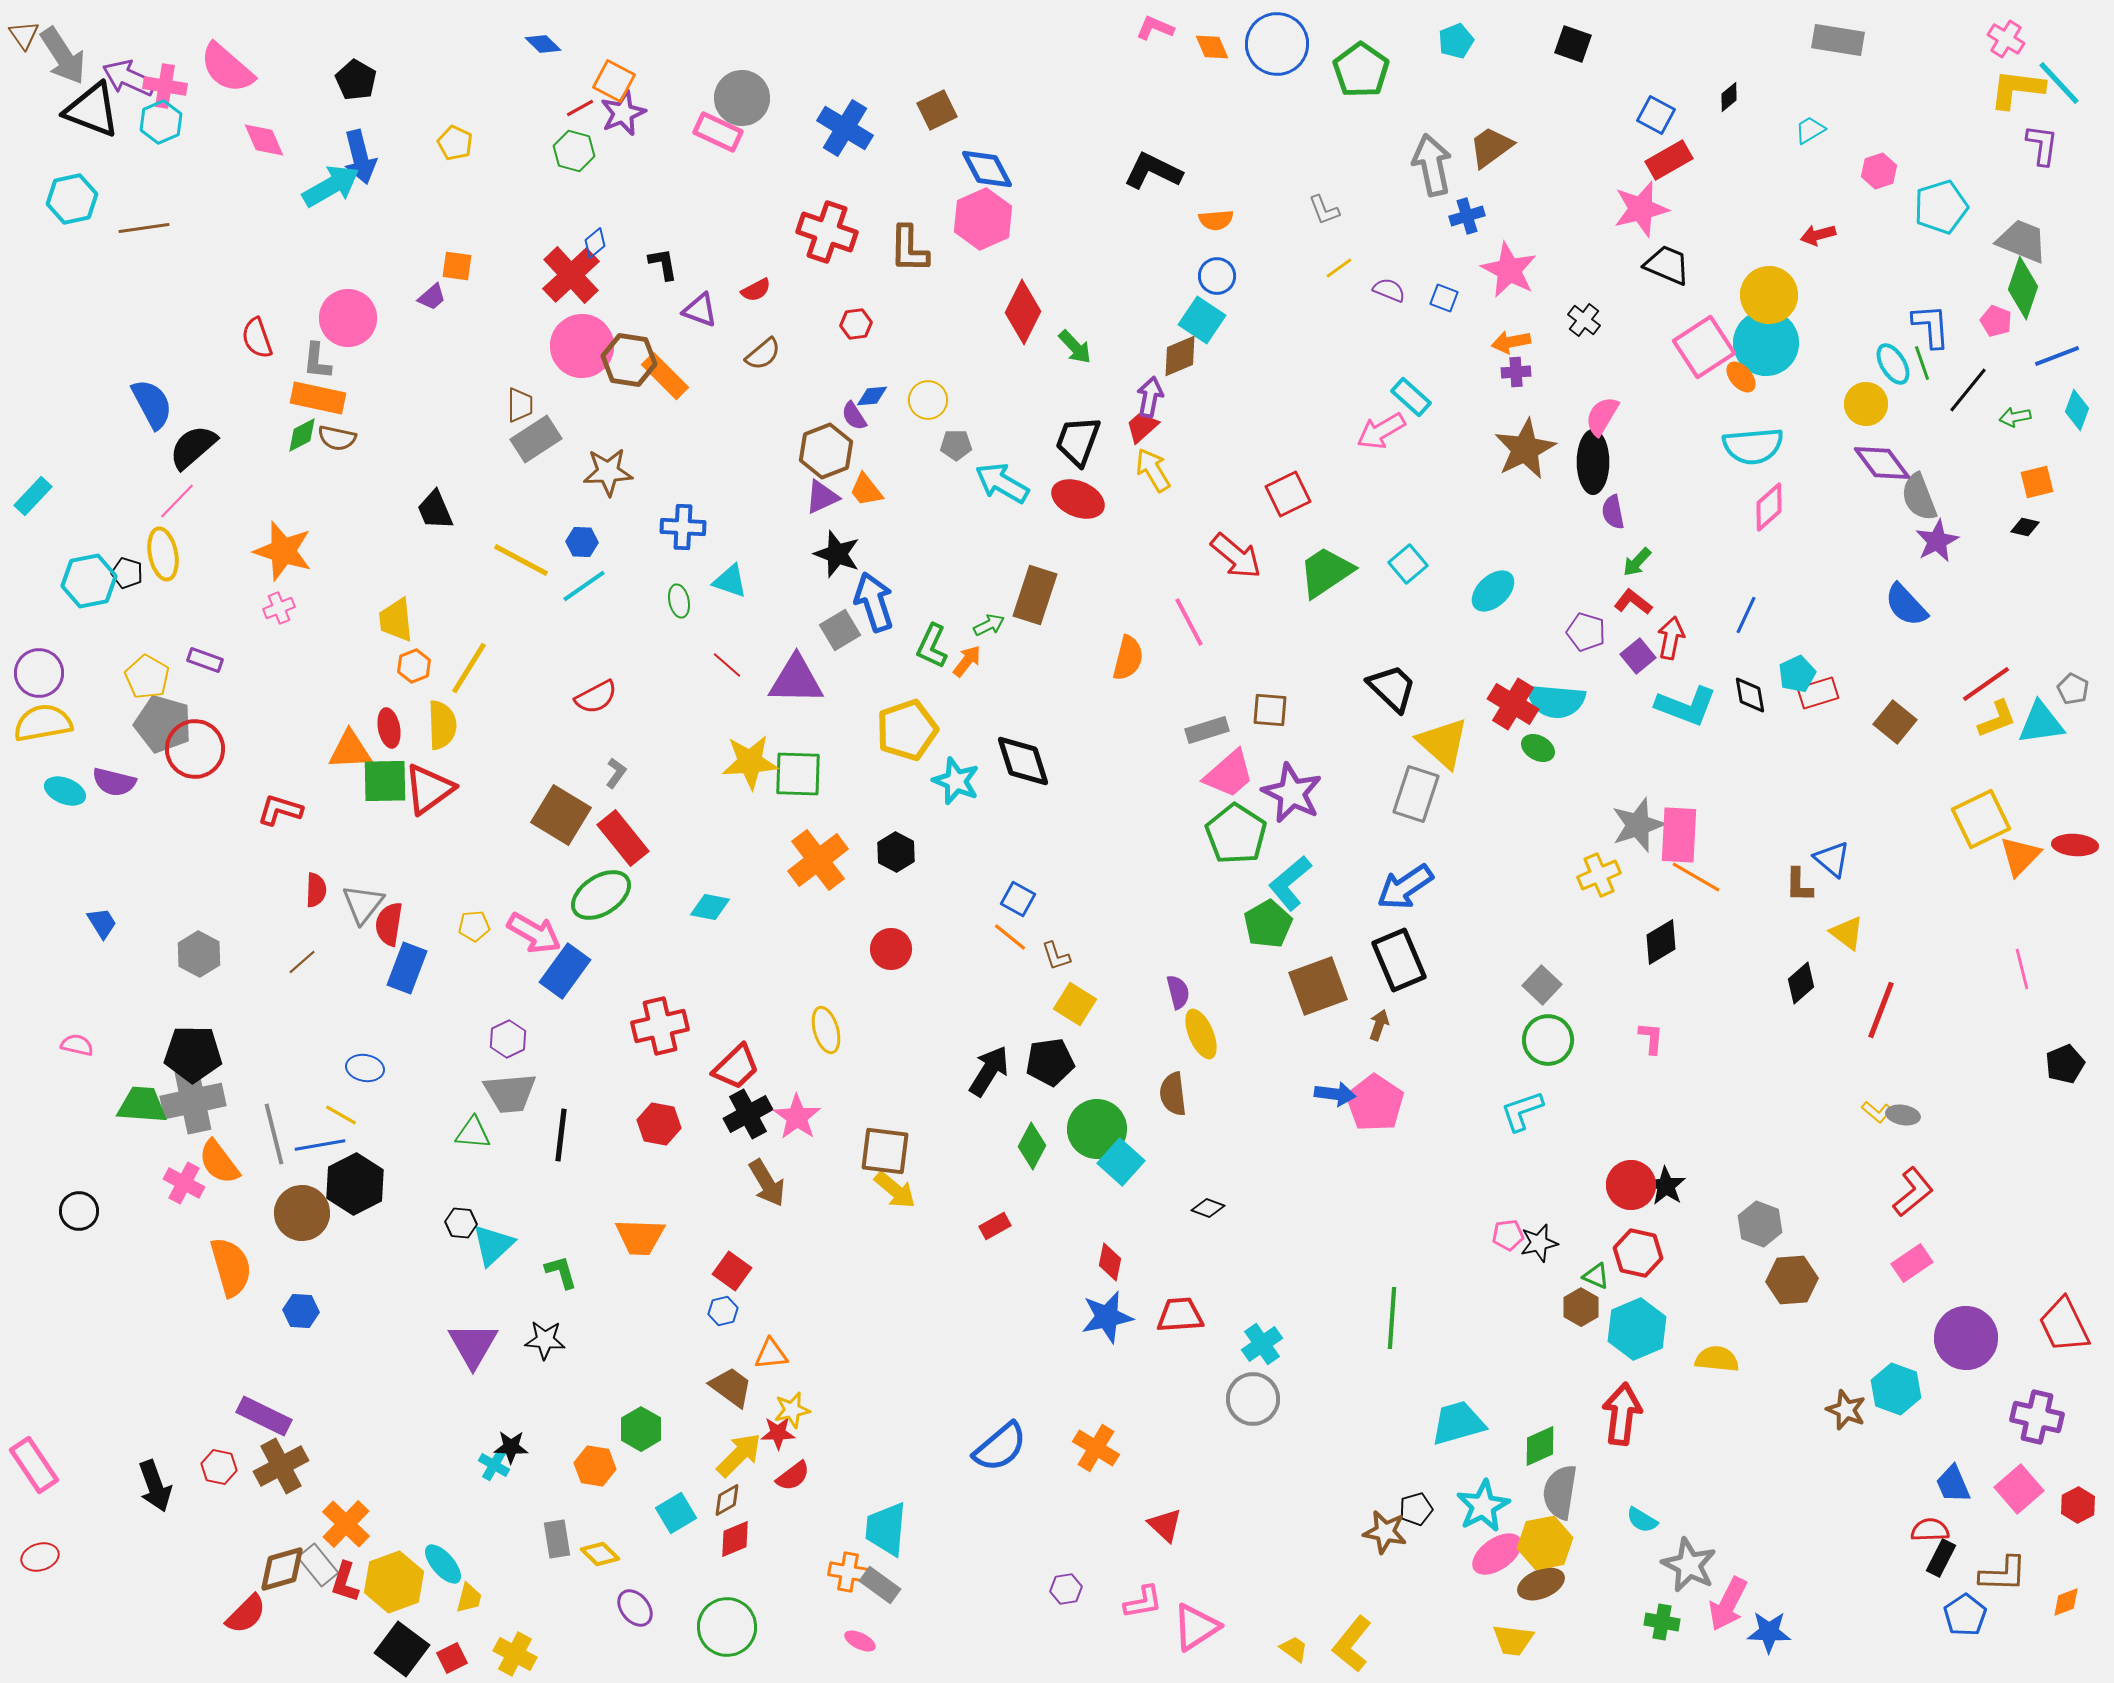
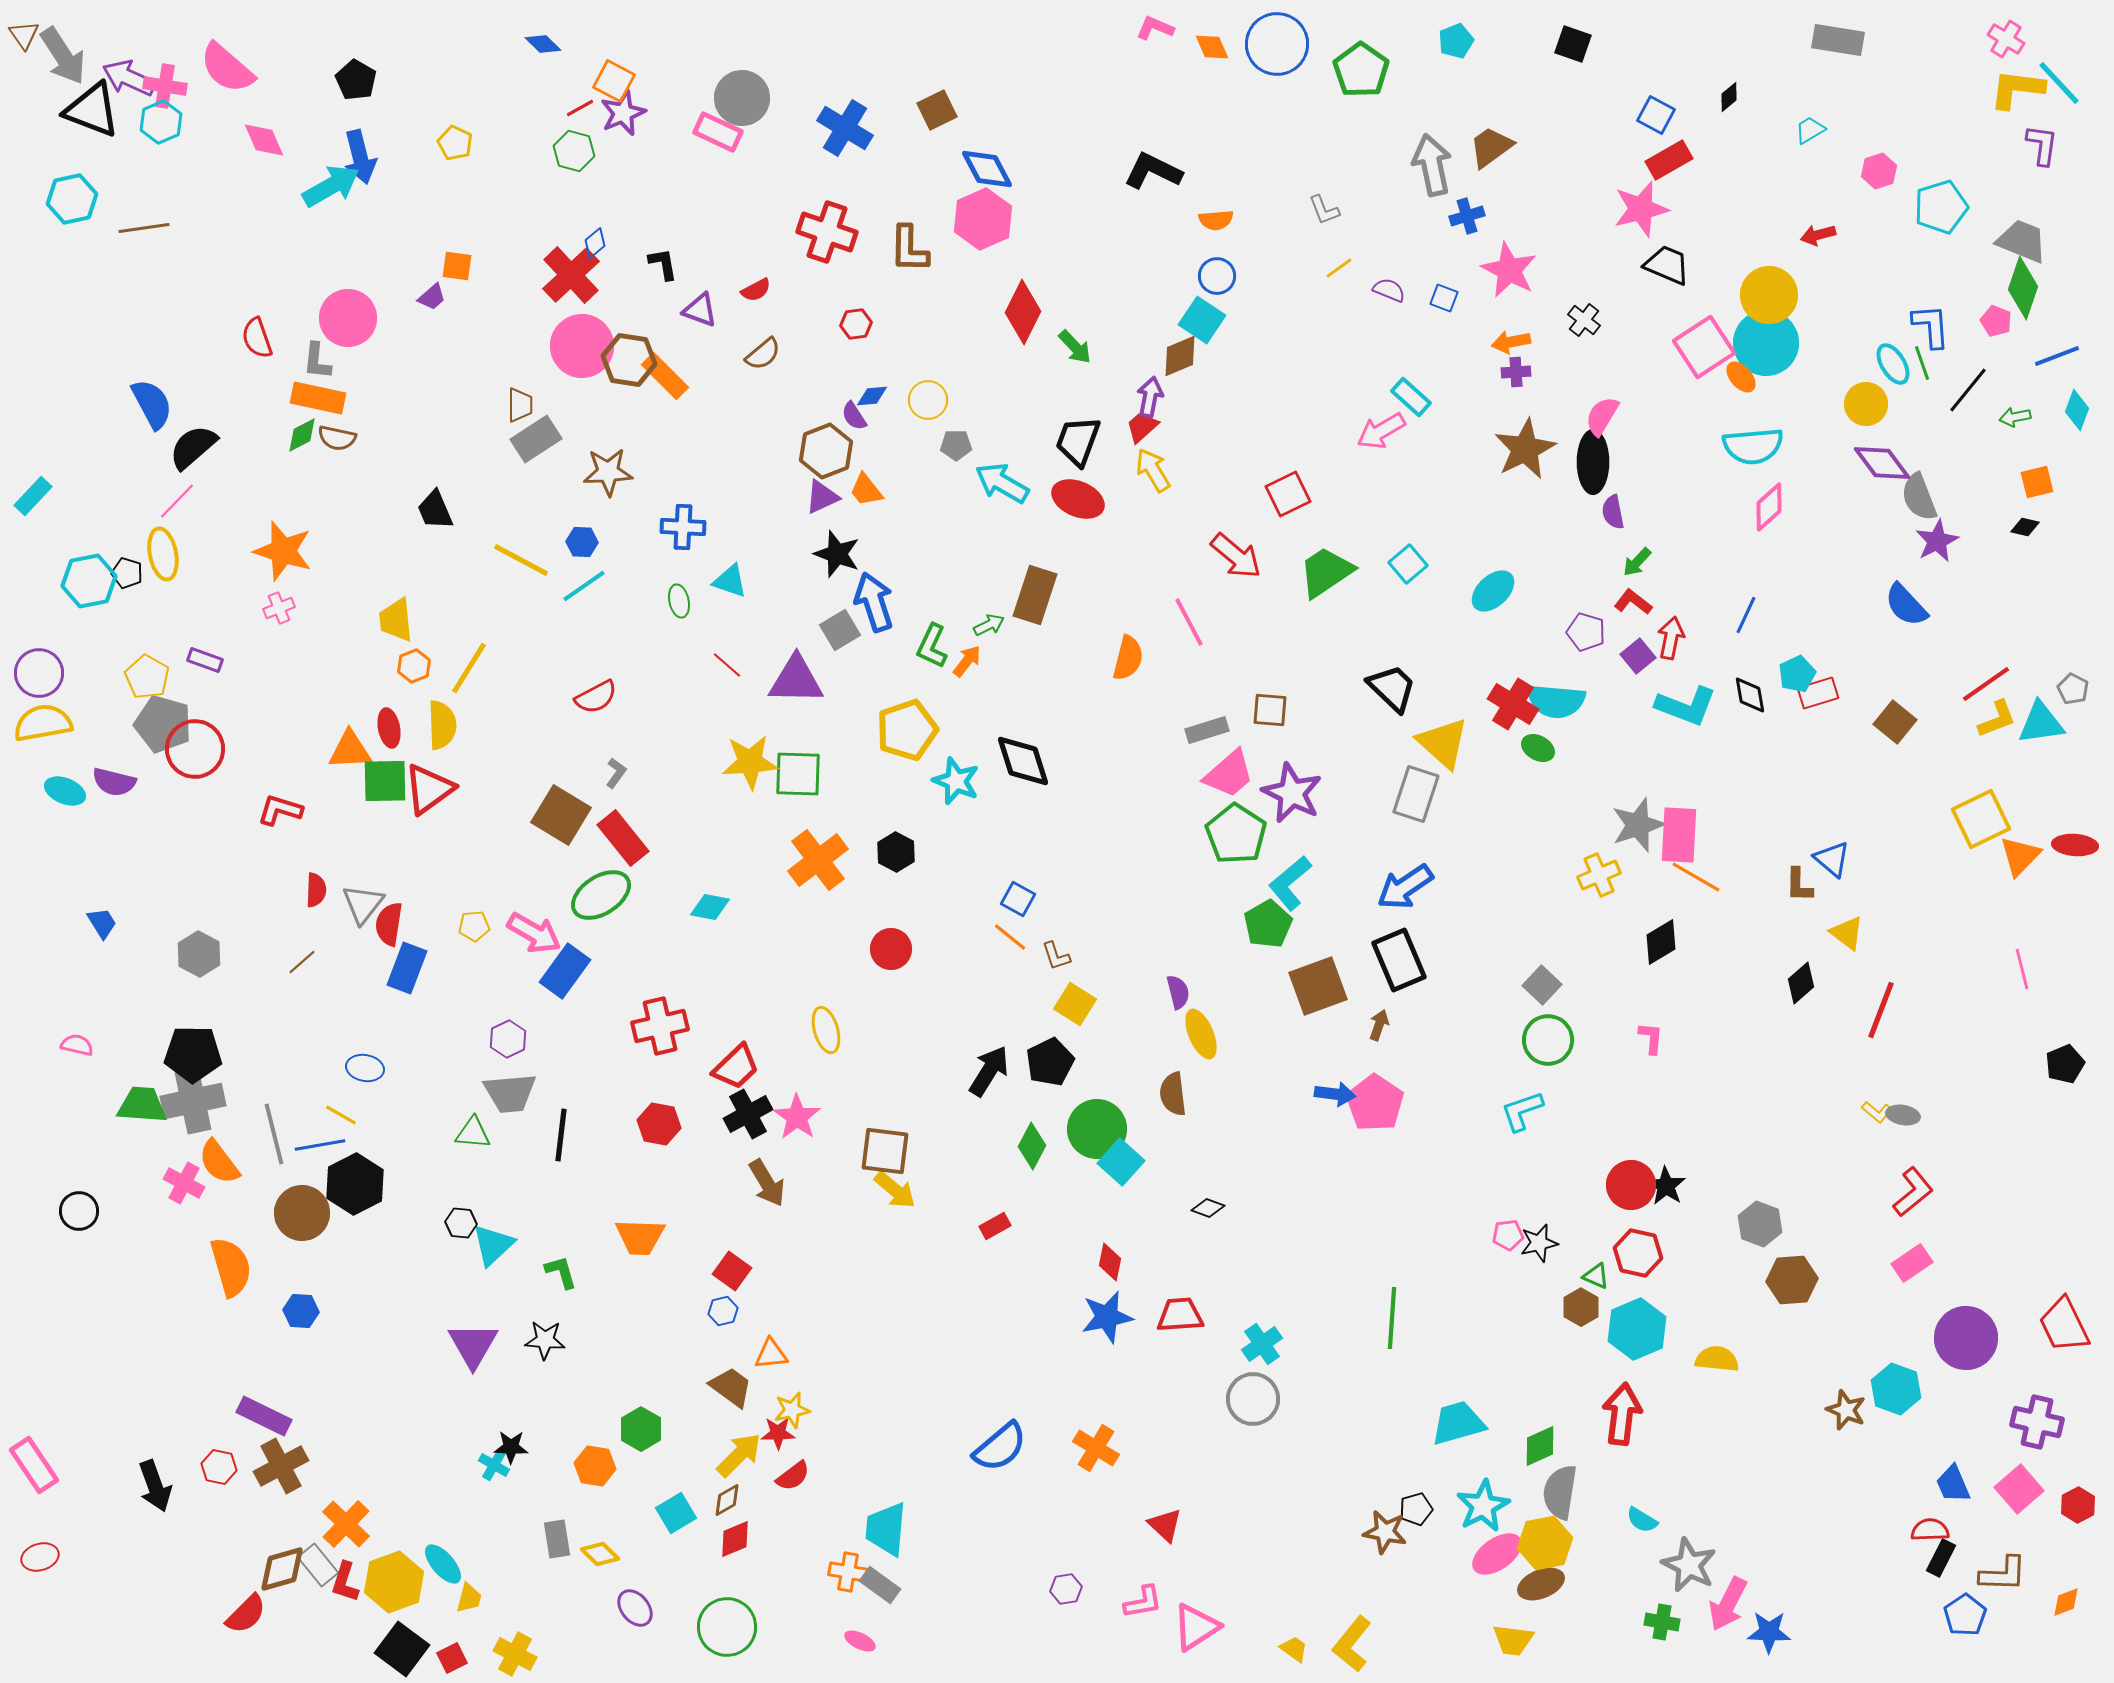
black pentagon at (1050, 1062): rotated 18 degrees counterclockwise
purple cross at (2037, 1417): moved 5 px down
